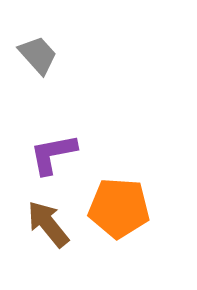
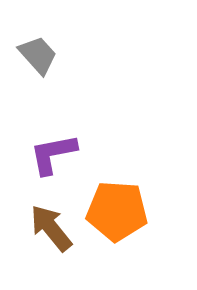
orange pentagon: moved 2 px left, 3 px down
brown arrow: moved 3 px right, 4 px down
